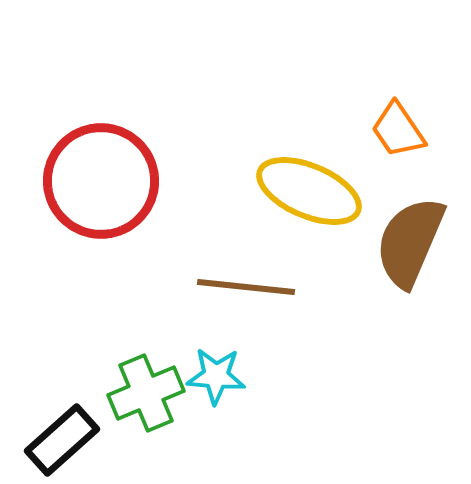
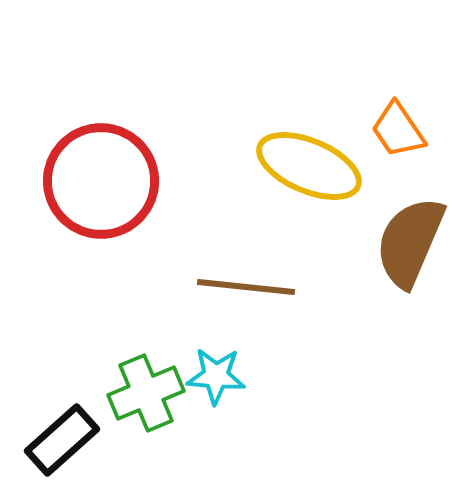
yellow ellipse: moved 25 px up
